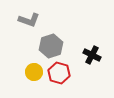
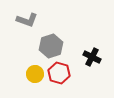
gray L-shape: moved 2 px left
black cross: moved 2 px down
yellow circle: moved 1 px right, 2 px down
